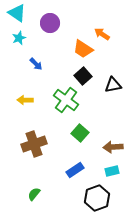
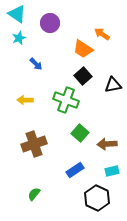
cyan triangle: moved 1 px down
green cross: rotated 15 degrees counterclockwise
brown arrow: moved 6 px left, 3 px up
black hexagon: rotated 15 degrees counterclockwise
